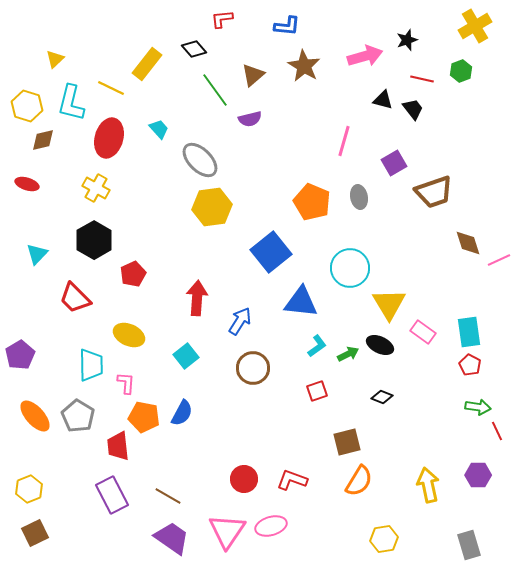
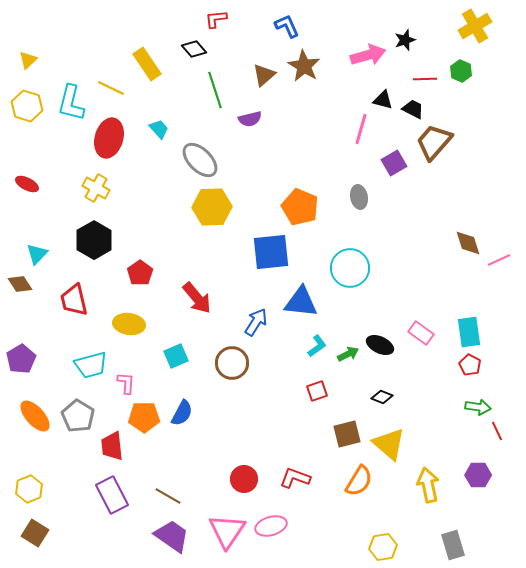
red L-shape at (222, 19): moved 6 px left
blue L-shape at (287, 26): rotated 120 degrees counterclockwise
black star at (407, 40): moved 2 px left
pink arrow at (365, 56): moved 3 px right, 1 px up
yellow triangle at (55, 59): moved 27 px left, 1 px down
yellow rectangle at (147, 64): rotated 72 degrees counterclockwise
green hexagon at (461, 71): rotated 15 degrees counterclockwise
brown triangle at (253, 75): moved 11 px right
red line at (422, 79): moved 3 px right; rotated 15 degrees counterclockwise
green line at (215, 90): rotated 18 degrees clockwise
black trapezoid at (413, 109): rotated 25 degrees counterclockwise
brown diamond at (43, 140): moved 23 px left, 144 px down; rotated 70 degrees clockwise
pink line at (344, 141): moved 17 px right, 12 px up
red ellipse at (27, 184): rotated 10 degrees clockwise
brown trapezoid at (434, 192): moved 50 px up; rotated 150 degrees clockwise
orange pentagon at (312, 202): moved 12 px left, 5 px down
yellow hexagon at (212, 207): rotated 6 degrees clockwise
blue square at (271, 252): rotated 33 degrees clockwise
red pentagon at (133, 274): moved 7 px right, 1 px up; rotated 10 degrees counterclockwise
red trapezoid at (75, 298): moved 1 px left, 2 px down; rotated 32 degrees clockwise
red arrow at (197, 298): rotated 136 degrees clockwise
yellow triangle at (389, 304): moved 140 px down; rotated 18 degrees counterclockwise
blue arrow at (240, 321): moved 16 px right, 1 px down
pink rectangle at (423, 332): moved 2 px left, 1 px down
yellow ellipse at (129, 335): moved 11 px up; rotated 16 degrees counterclockwise
purple pentagon at (20, 355): moved 1 px right, 4 px down
cyan square at (186, 356): moved 10 px left; rotated 15 degrees clockwise
cyan trapezoid at (91, 365): rotated 76 degrees clockwise
brown circle at (253, 368): moved 21 px left, 5 px up
orange pentagon at (144, 417): rotated 12 degrees counterclockwise
brown square at (347, 442): moved 8 px up
red trapezoid at (118, 446): moved 6 px left
red L-shape at (292, 480): moved 3 px right, 2 px up
brown square at (35, 533): rotated 32 degrees counterclockwise
purple trapezoid at (172, 538): moved 2 px up
yellow hexagon at (384, 539): moved 1 px left, 8 px down
gray rectangle at (469, 545): moved 16 px left
